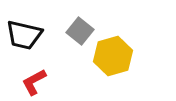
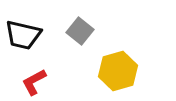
black trapezoid: moved 1 px left
yellow hexagon: moved 5 px right, 15 px down
